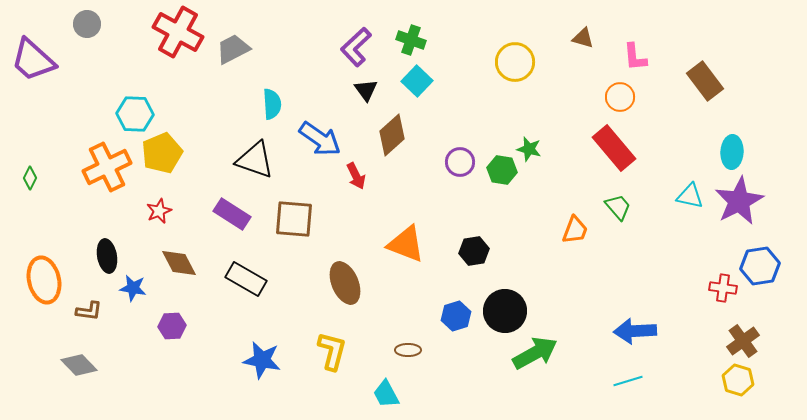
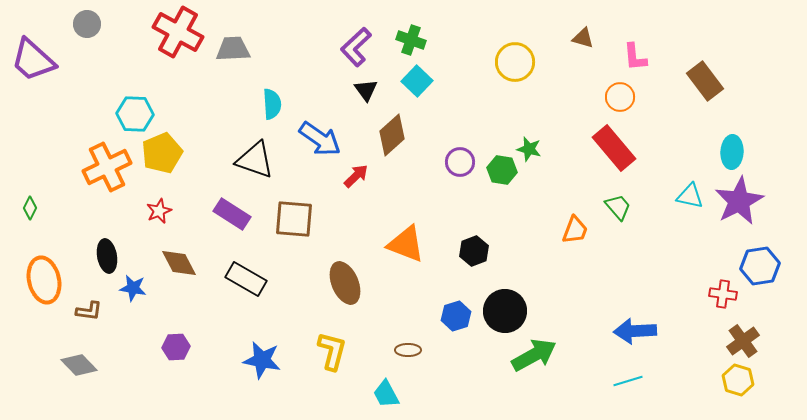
gray trapezoid at (233, 49): rotated 24 degrees clockwise
red arrow at (356, 176): rotated 108 degrees counterclockwise
green diamond at (30, 178): moved 30 px down
black hexagon at (474, 251): rotated 12 degrees counterclockwise
red cross at (723, 288): moved 6 px down
purple hexagon at (172, 326): moved 4 px right, 21 px down
green arrow at (535, 353): moved 1 px left, 2 px down
